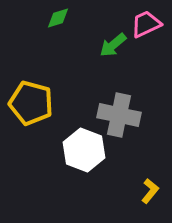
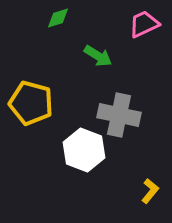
pink trapezoid: moved 2 px left
green arrow: moved 15 px left, 11 px down; rotated 108 degrees counterclockwise
